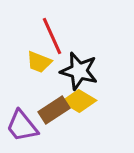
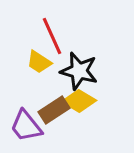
yellow trapezoid: rotated 12 degrees clockwise
purple trapezoid: moved 4 px right
